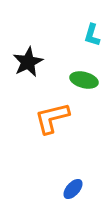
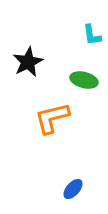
cyan L-shape: rotated 25 degrees counterclockwise
